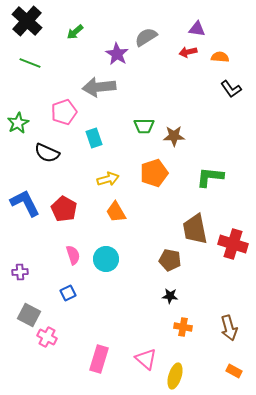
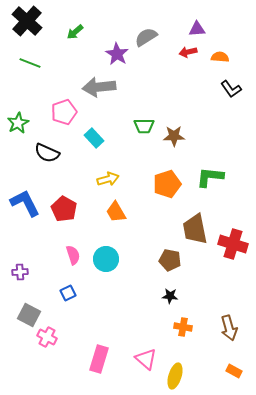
purple triangle: rotated 12 degrees counterclockwise
cyan rectangle: rotated 24 degrees counterclockwise
orange pentagon: moved 13 px right, 11 px down
